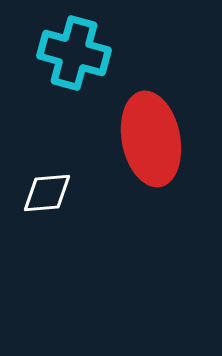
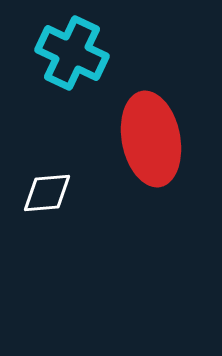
cyan cross: moved 2 px left; rotated 10 degrees clockwise
